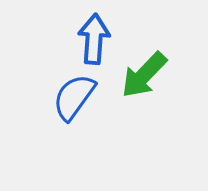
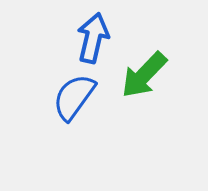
blue arrow: moved 1 px left, 1 px up; rotated 9 degrees clockwise
